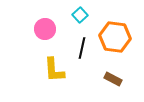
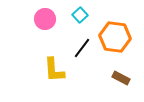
pink circle: moved 10 px up
black line: rotated 25 degrees clockwise
brown rectangle: moved 8 px right, 1 px up
